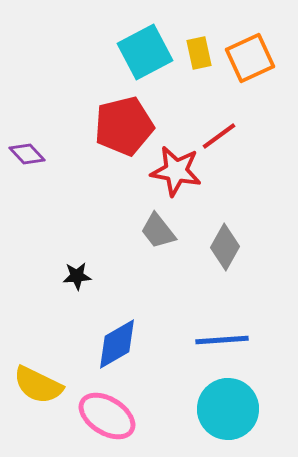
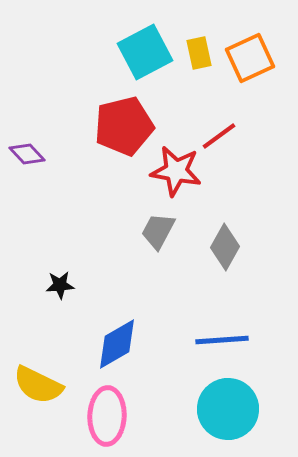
gray trapezoid: rotated 66 degrees clockwise
black star: moved 17 px left, 9 px down
pink ellipse: rotated 60 degrees clockwise
